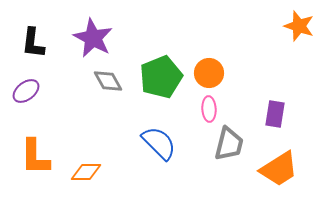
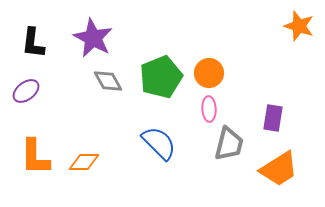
purple rectangle: moved 2 px left, 4 px down
orange diamond: moved 2 px left, 10 px up
